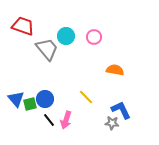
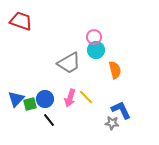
red trapezoid: moved 2 px left, 5 px up
cyan circle: moved 30 px right, 14 px down
gray trapezoid: moved 22 px right, 14 px down; rotated 100 degrees clockwise
orange semicircle: rotated 66 degrees clockwise
blue triangle: rotated 24 degrees clockwise
pink arrow: moved 4 px right, 22 px up
